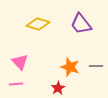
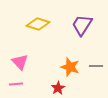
purple trapezoid: moved 1 px right, 1 px down; rotated 70 degrees clockwise
